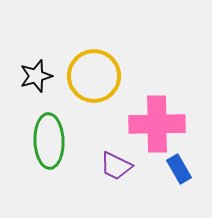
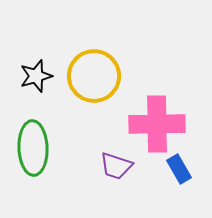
green ellipse: moved 16 px left, 7 px down
purple trapezoid: rotated 8 degrees counterclockwise
